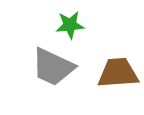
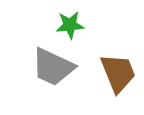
brown trapezoid: rotated 72 degrees clockwise
